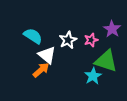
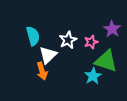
cyan semicircle: rotated 42 degrees clockwise
pink star: moved 2 px down
white triangle: moved 1 px right; rotated 36 degrees clockwise
orange arrow: moved 1 px right, 1 px down; rotated 114 degrees clockwise
